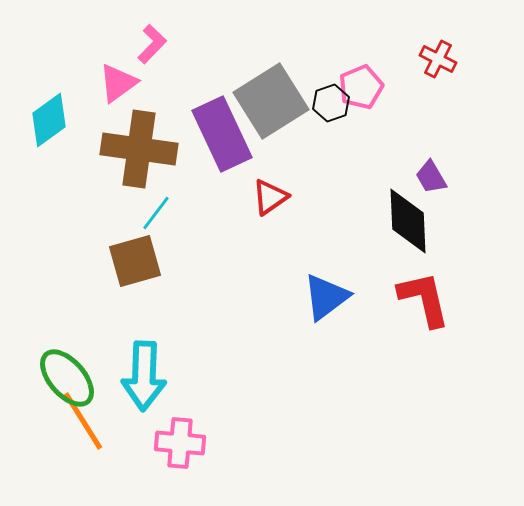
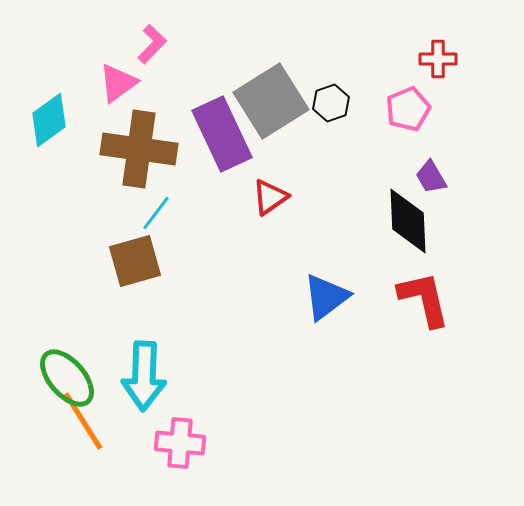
red cross: rotated 27 degrees counterclockwise
pink pentagon: moved 47 px right, 22 px down
